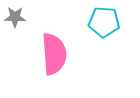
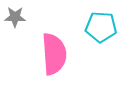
cyan pentagon: moved 3 px left, 5 px down
